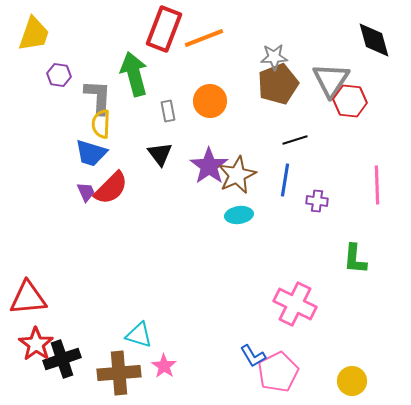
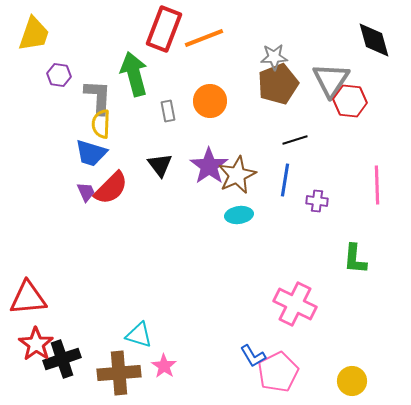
black triangle: moved 11 px down
